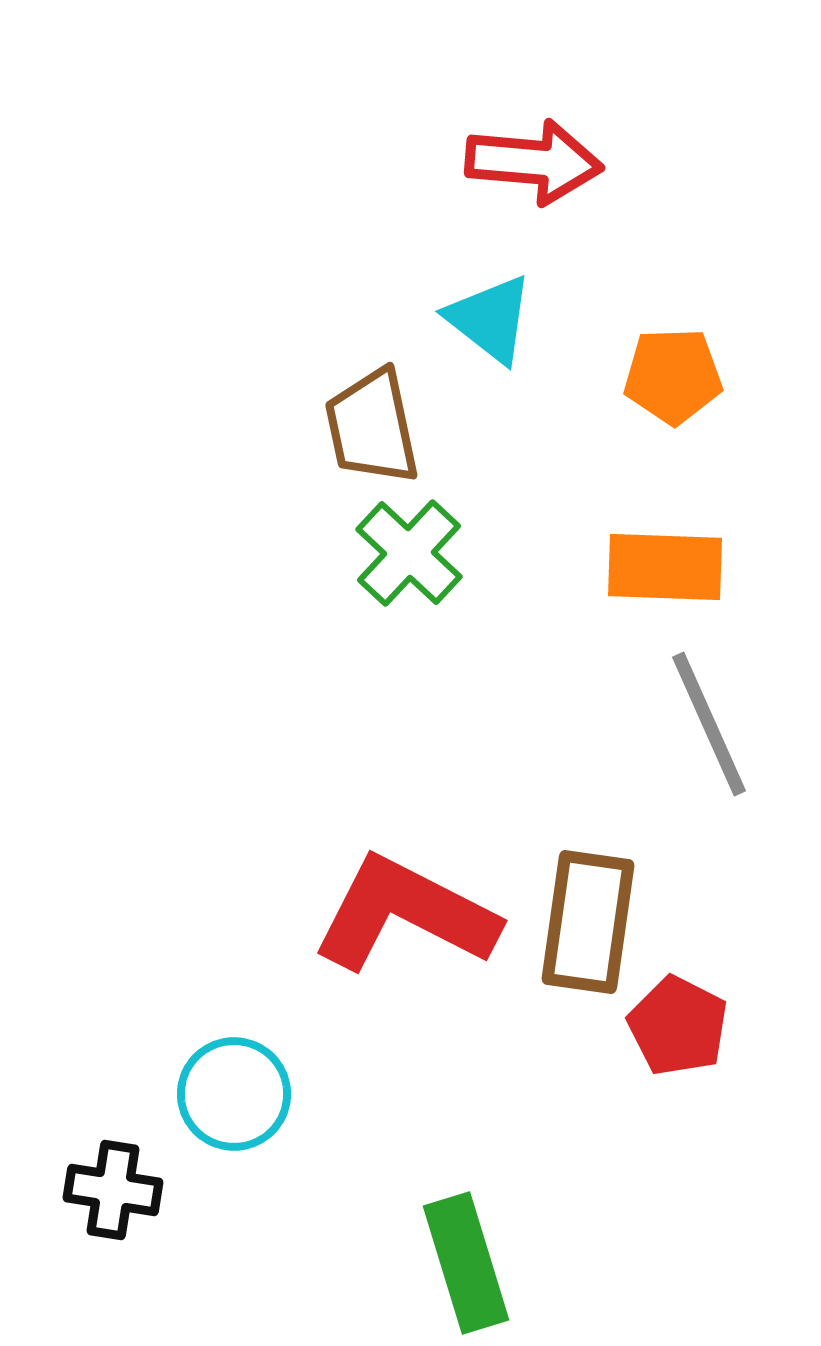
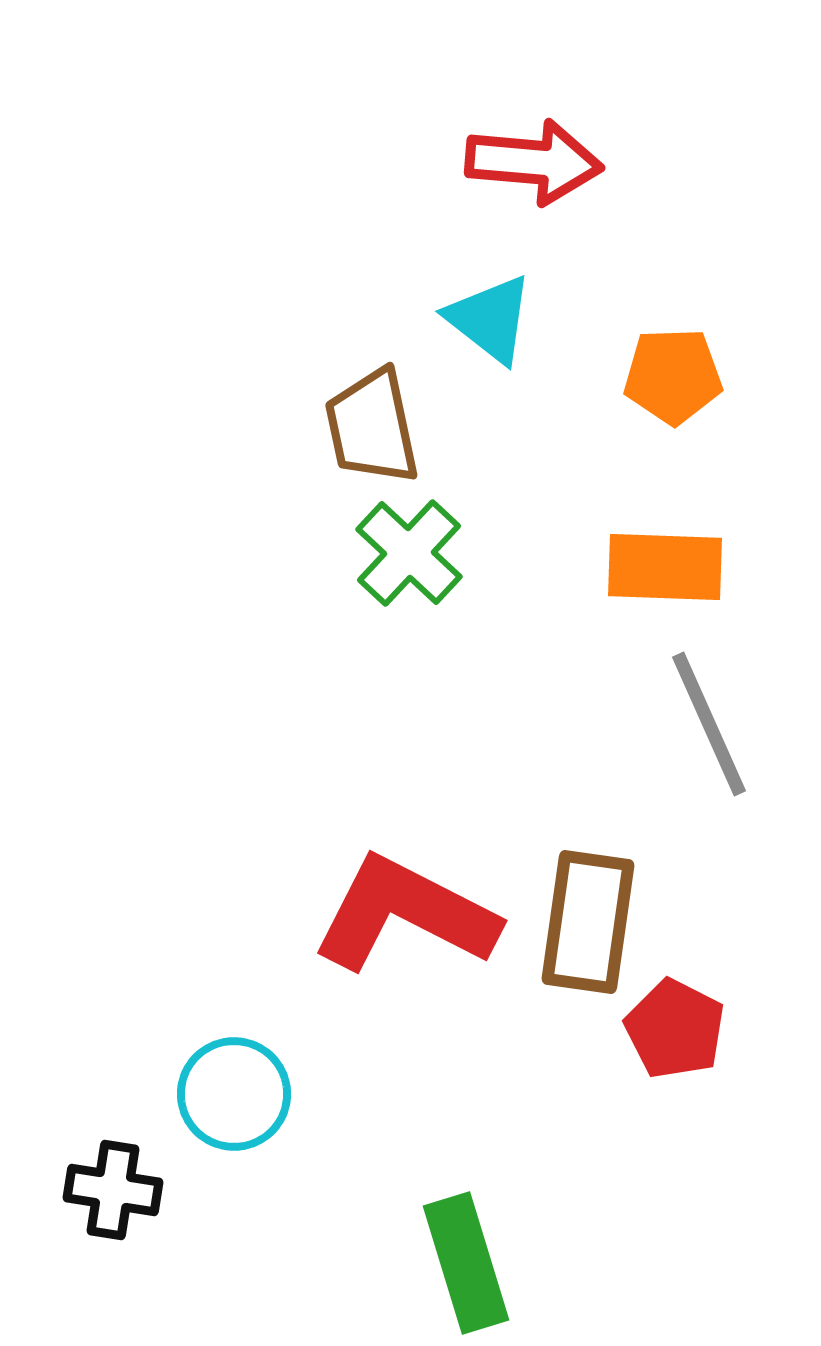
red pentagon: moved 3 px left, 3 px down
